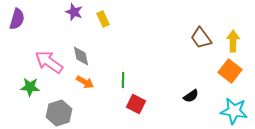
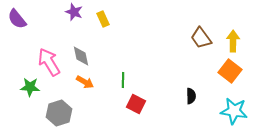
purple semicircle: rotated 125 degrees clockwise
pink arrow: rotated 24 degrees clockwise
black semicircle: rotated 56 degrees counterclockwise
